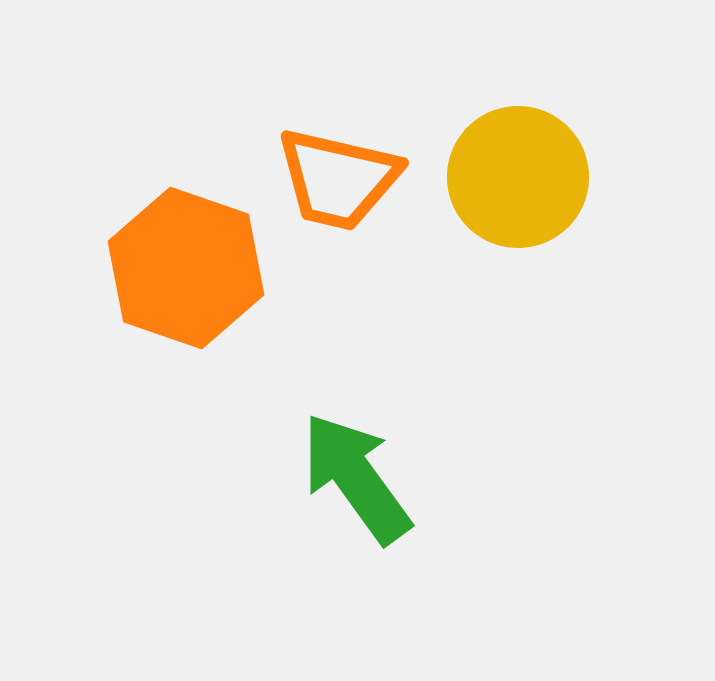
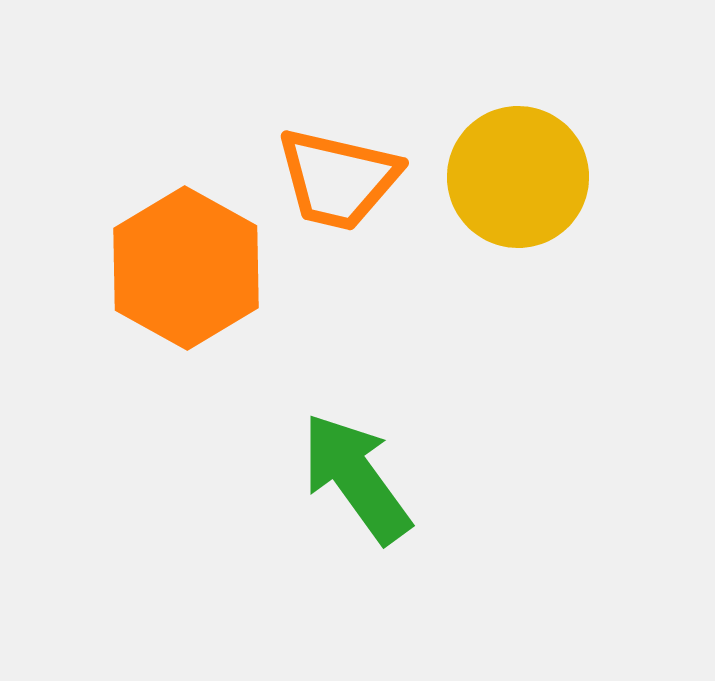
orange hexagon: rotated 10 degrees clockwise
